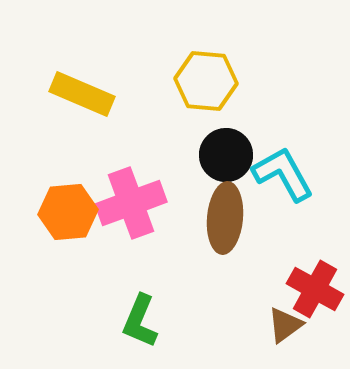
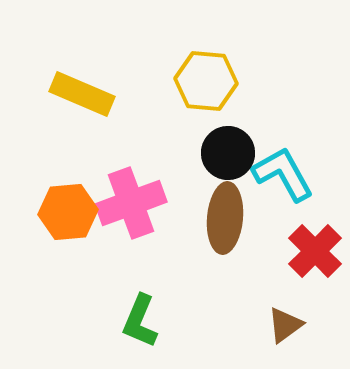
black circle: moved 2 px right, 2 px up
red cross: moved 38 px up; rotated 16 degrees clockwise
